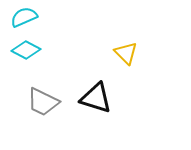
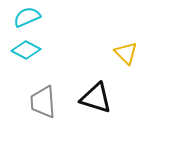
cyan semicircle: moved 3 px right
gray trapezoid: rotated 60 degrees clockwise
